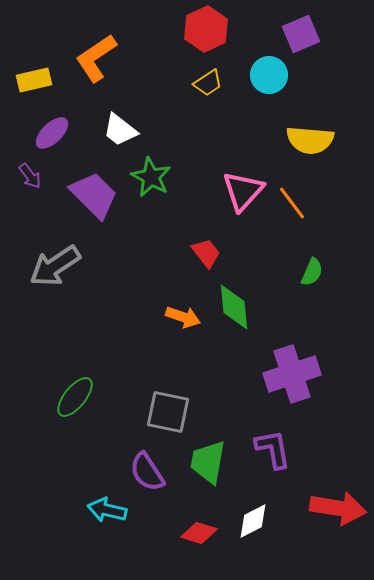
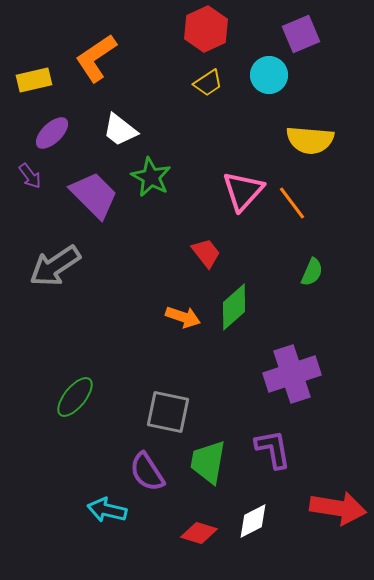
green diamond: rotated 54 degrees clockwise
